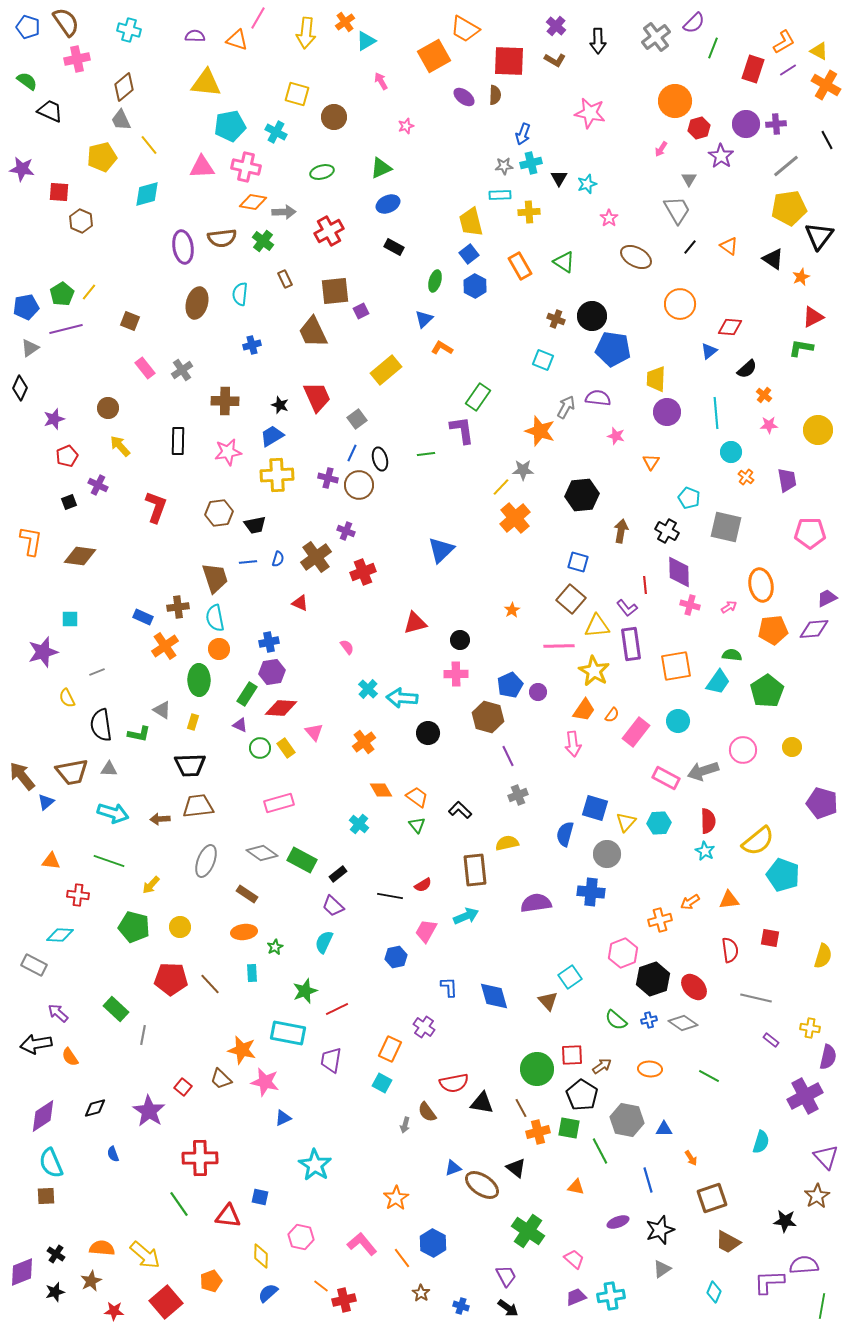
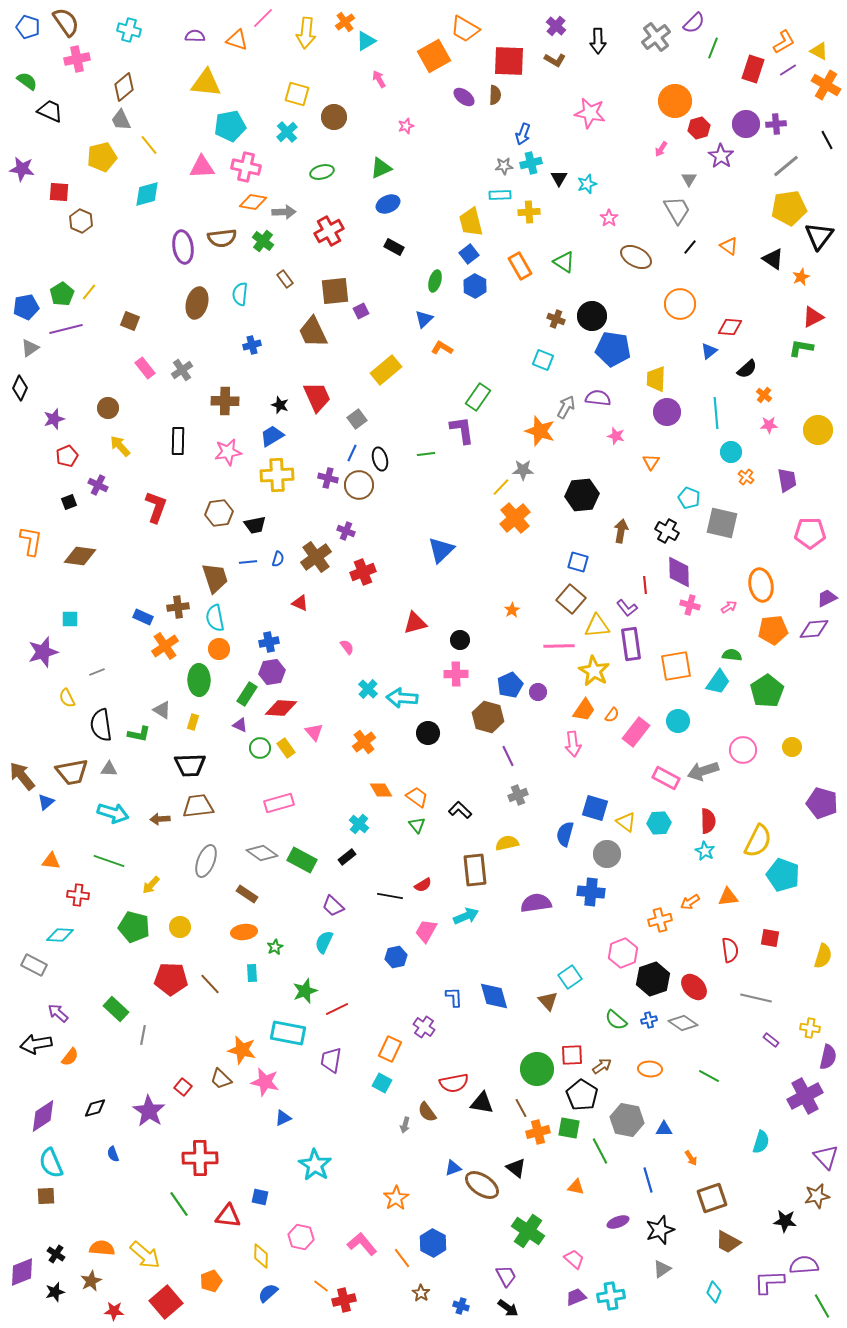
pink line at (258, 18): moved 5 px right; rotated 15 degrees clockwise
pink arrow at (381, 81): moved 2 px left, 2 px up
cyan cross at (276, 132): moved 11 px right; rotated 20 degrees clockwise
brown rectangle at (285, 279): rotated 12 degrees counterclockwise
gray square at (726, 527): moved 4 px left, 4 px up
yellow triangle at (626, 822): rotated 35 degrees counterclockwise
yellow semicircle at (758, 841): rotated 24 degrees counterclockwise
black rectangle at (338, 874): moved 9 px right, 17 px up
orange triangle at (729, 900): moved 1 px left, 3 px up
blue L-shape at (449, 987): moved 5 px right, 10 px down
orange semicircle at (70, 1057): rotated 108 degrees counterclockwise
brown star at (817, 1196): rotated 20 degrees clockwise
green line at (822, 1306): rotated 40 degrees counterclockwise
